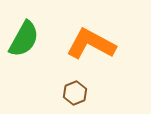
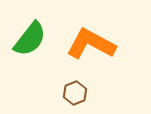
green semicircle: moved 6 px right; rotated 9 degrees clockwise
